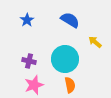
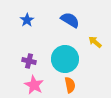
pink star: rotated 24 degrees counterclockwise
